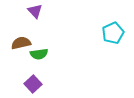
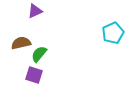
purple triangle: rotated 49 degrees clockwise
green semicircle: rotated 138 degrees clockwise
purple square: moved 1 px right, 9 px up; rotated 30 degrees counterclockwise
